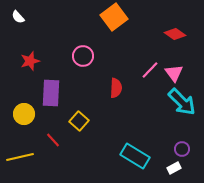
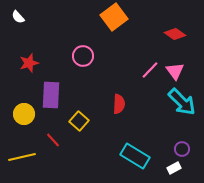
red star: moved 1 px left, 2 px down
pink triangle: moved 1 px right, 2 px up
red semicircle: moved 3 px right, 16 px down
purple rectangle: moved 2 px down
yellow line: moved 2 px right
